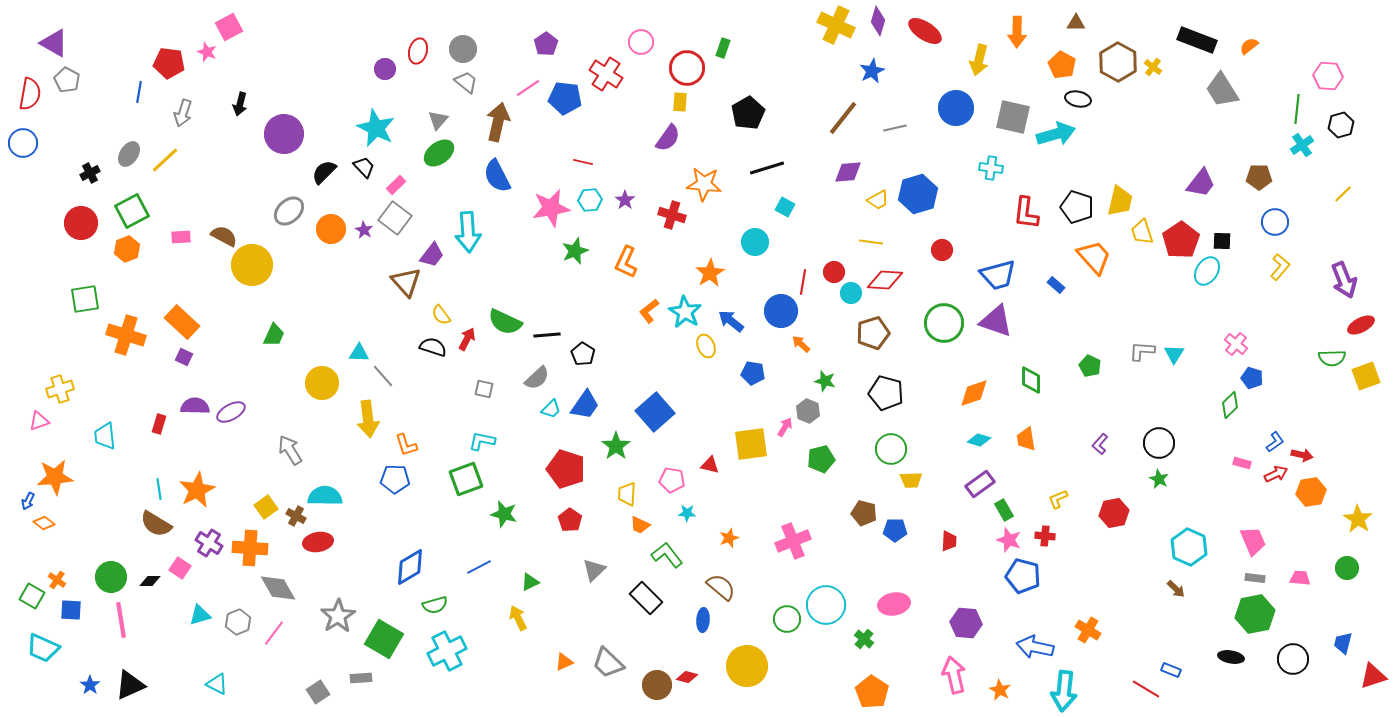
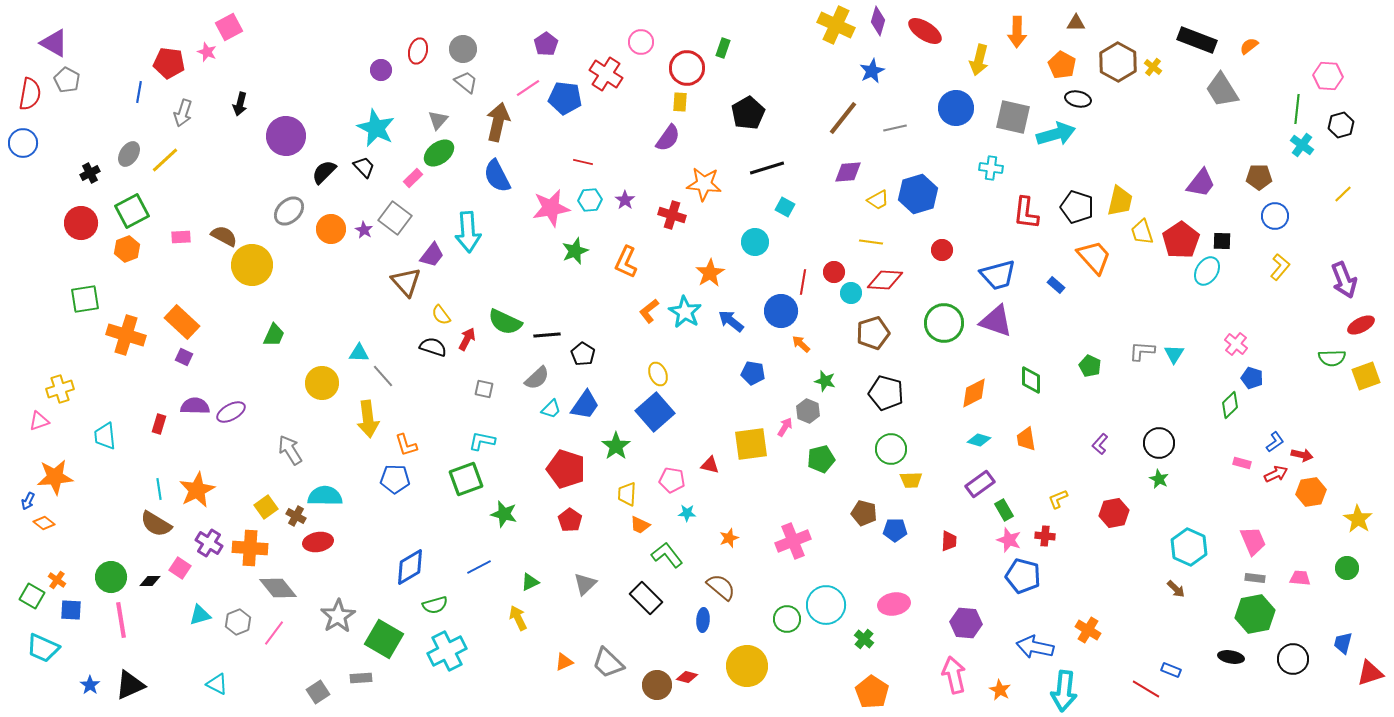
purple circle at (385, 69): moved 4 px left, 1 px down
purple circle at (284, 134): moved 2 px right, 2 px down
cyan cross at (1302, 145): rotated 20 degrees counterclockwise
pink rectangle at (396, 185): moved 17 px right, 7 px up
blue circle at (1275, 222): moved 6 px up
yellow ellipse at (706, 346): moved 48 px left, 28 px down
orange diamond at (974, 393): rotated 8 degrees counterclockwise
gray triangle at (594, 570): moved 9 px left, 14 px down
gray diamond at (278, 588): rotated 9 degrees counterclockwise
red triangle at (1373, 676): moved 3 px left, 3 px up
